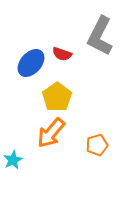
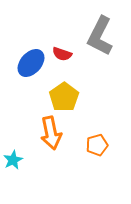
yellow pentagon: moved 7 px right
orange arrow: rotated 52 degrees counterclockwise
